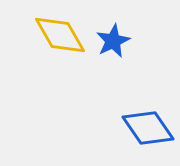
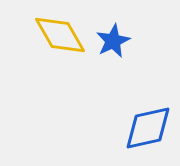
blue diamond: rotated 68 degrees counterclockwise
